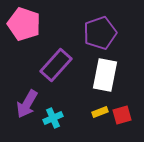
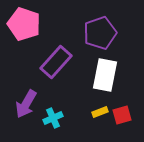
purple rectangle: moved 3 px up
purple arrow: moved 1 px left
